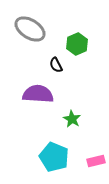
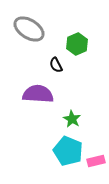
gray ellipse: moved 1 px left
cyan pentagon: moved 14 px right, 6 px up
